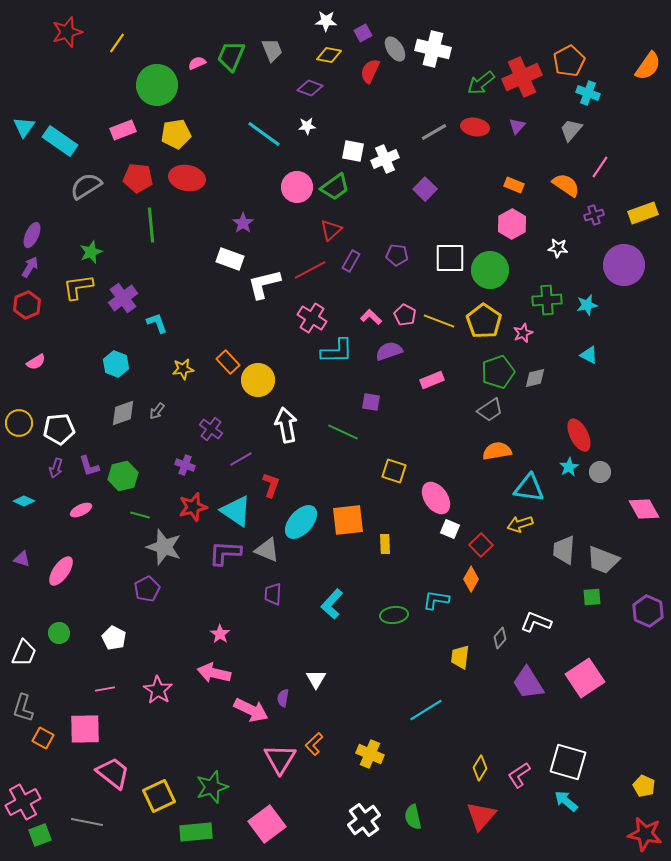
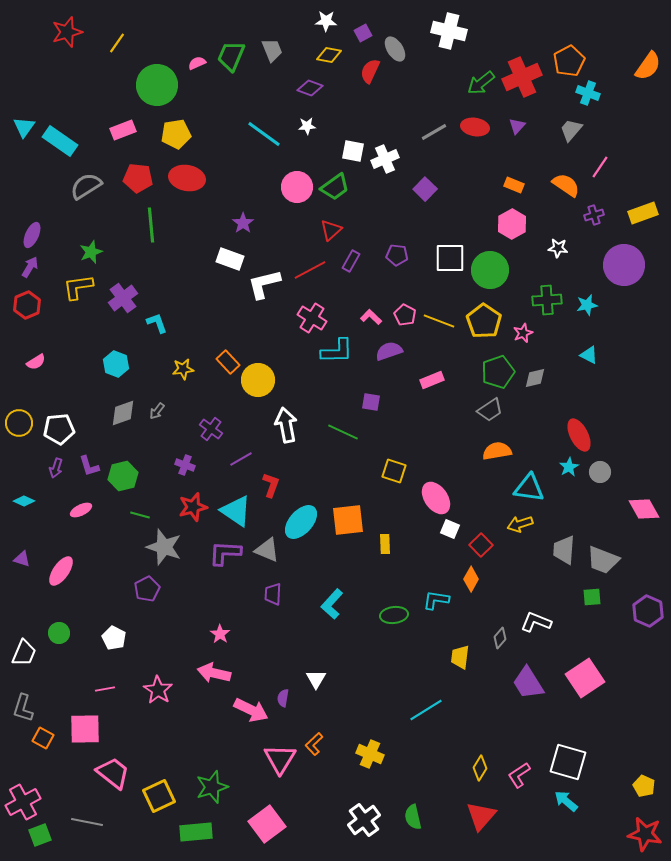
white cross at (433, 49): moved 16 px right, 18 px up
